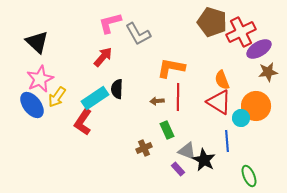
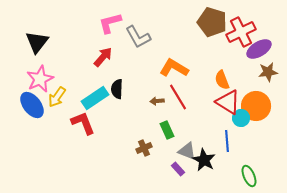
gray L-shape: moved 3 px down
black triangle: rotated 25 degrees clockwise
orange L-shape: moved 3 px right; rotated 20 degrees clockwise
red line: rotated 32 degrees counterclockwise
red triangle: moved 9 px right
red L-shape: moved 1 px down; rotated 124 degrees clockwise
